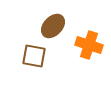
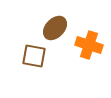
brown ellipse: moved 2 px right, 2 px down
